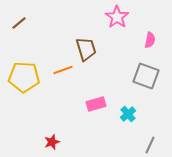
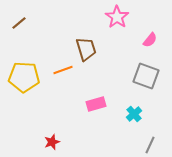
pink semicircle: rotated 28 degrees clockwise
cyan cross: moved 6 px right
